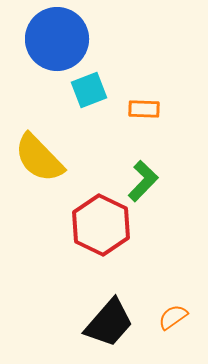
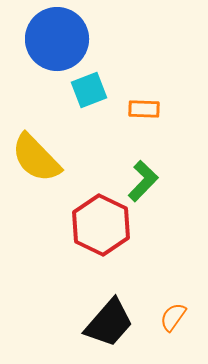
yellow semicircle: moved 3 px left
orange semicircle: rotated 20 degrees counterclockwise
